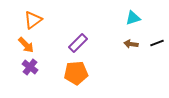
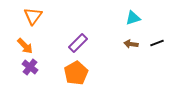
orange triangle: moved 4 px up; rotated 18 degrees counterclockwise
orange arrow: moved 1 px left, 1 px down
orange pentagon: rotated 25 degrees counterclockwise
